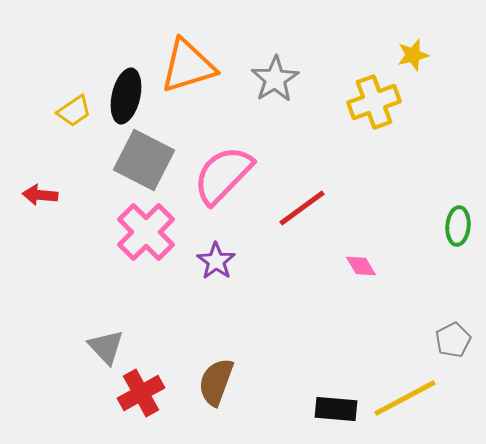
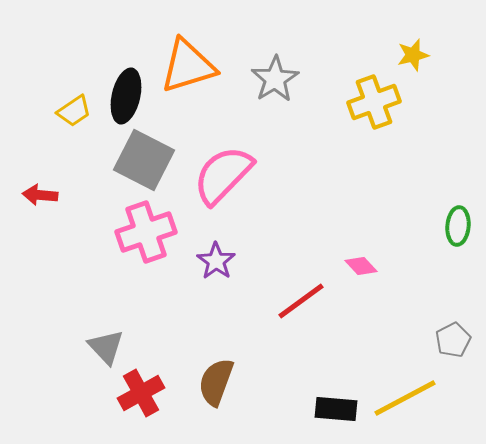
red line: moved 1 px left, 93 px down
pink cross: rotated 26 degrees clockwise
pink diamond: rotated 12 degrees counterclockwise
